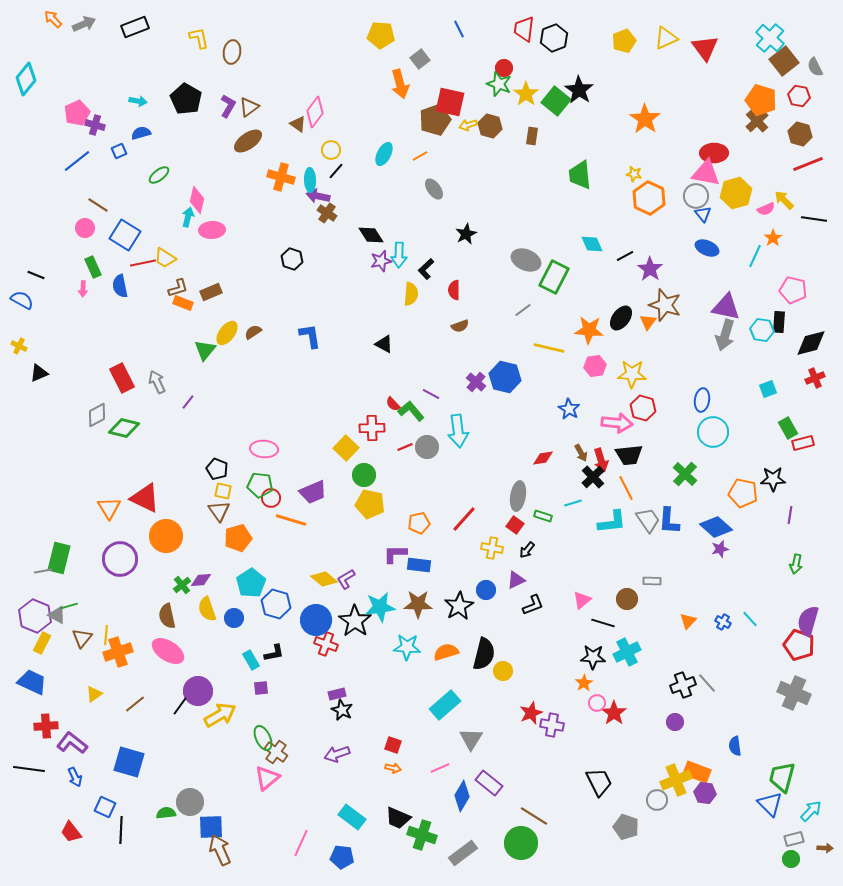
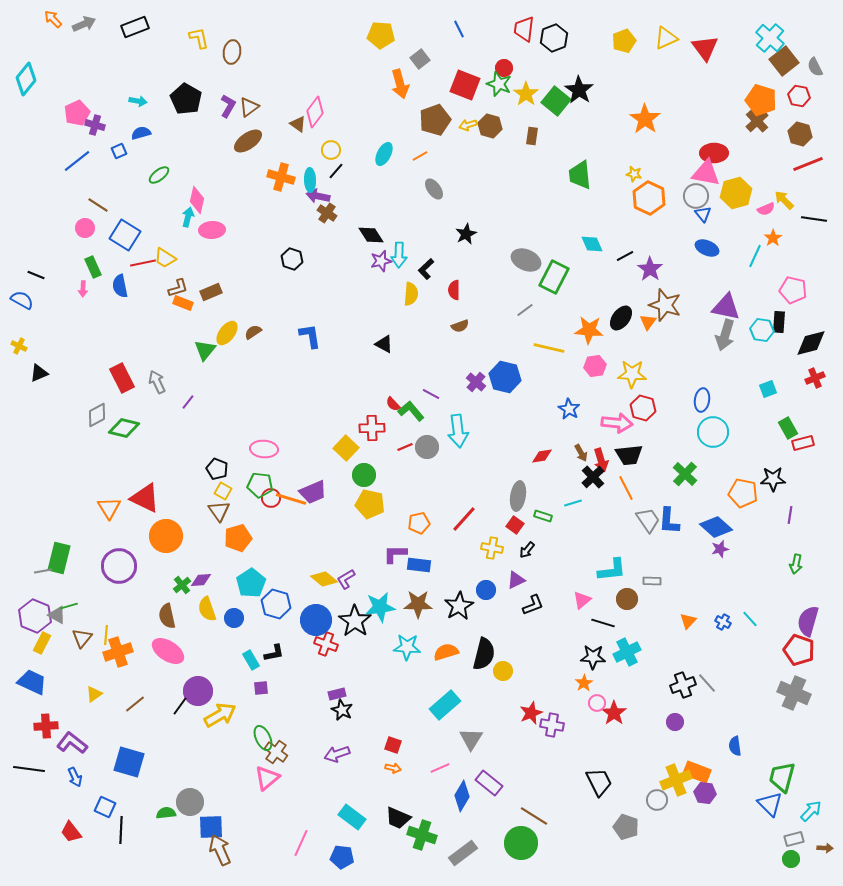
red square at (450, 102): moved 15 px right, 17 px up; rotated 8 degrees clockwise
gray line at (523, 310): moved 2 px right
red diamond at (543, 458): moved 1 px left, 2 px up
yellow square at (223, 491): rotated 18 degrees clockwise
orange line at (291, 520): moved 21 px up
cyan L-shape at (612, 522): moved 48 px down
purple circle at (120, 559): moved 1 px left, 7 px down
red pentagon at (799, 645): moved 5 px down
